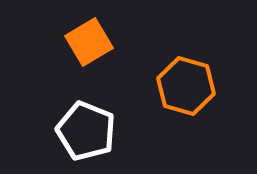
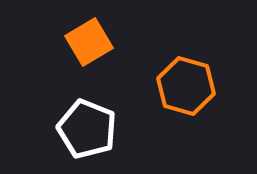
white pentagon: moved 1 px right, 2 px up
